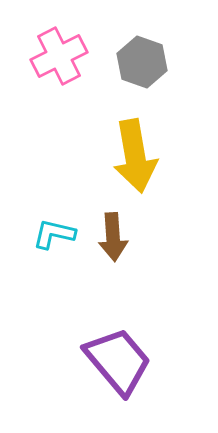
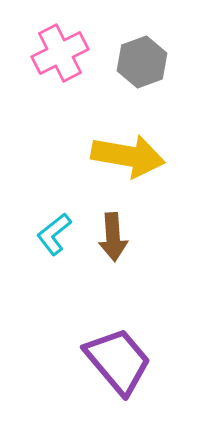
pink cross: moved 1 px right, 3 px up
gray hexagon: rotated 21 degrees clockwise
yellow arrow: moved 7 px left; rotated 70 degrees counterclockwise
cyan L-shape: rotated 51 degrees counterclockwise
